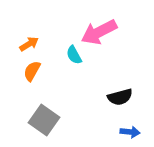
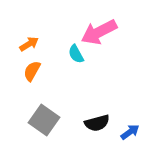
cyan semicircle: moved 2 px right, 1 px up
black semicircle: moved 23 px left, 26 px down
blue arrow: rotated 42 degrees counterclockwise
